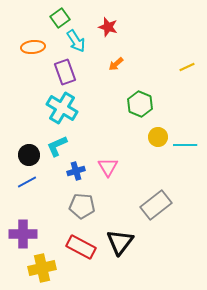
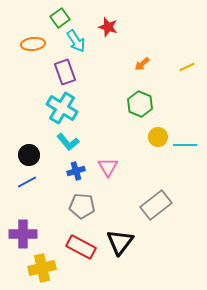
orange ellipse: moved 3 px up
orange arrow: moved 26 px right
cyan L-shape: moved 11 px right, 4 px up; rotated 105 degrees counterclockwise
